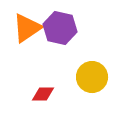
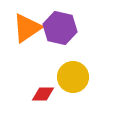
yellow circle: moved 19 px left
